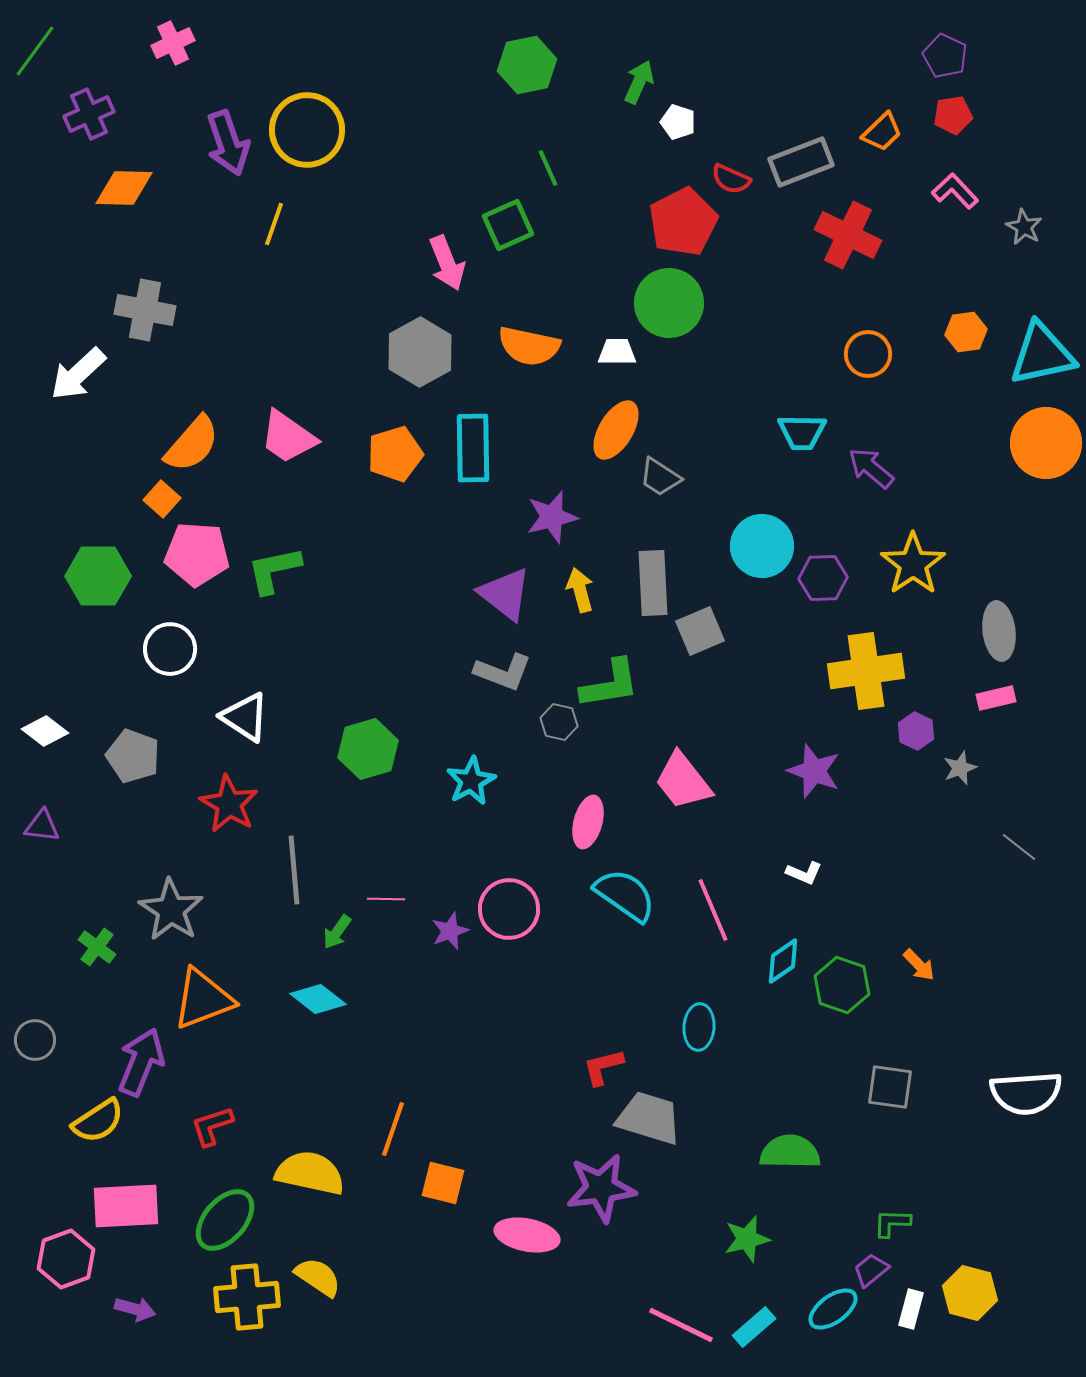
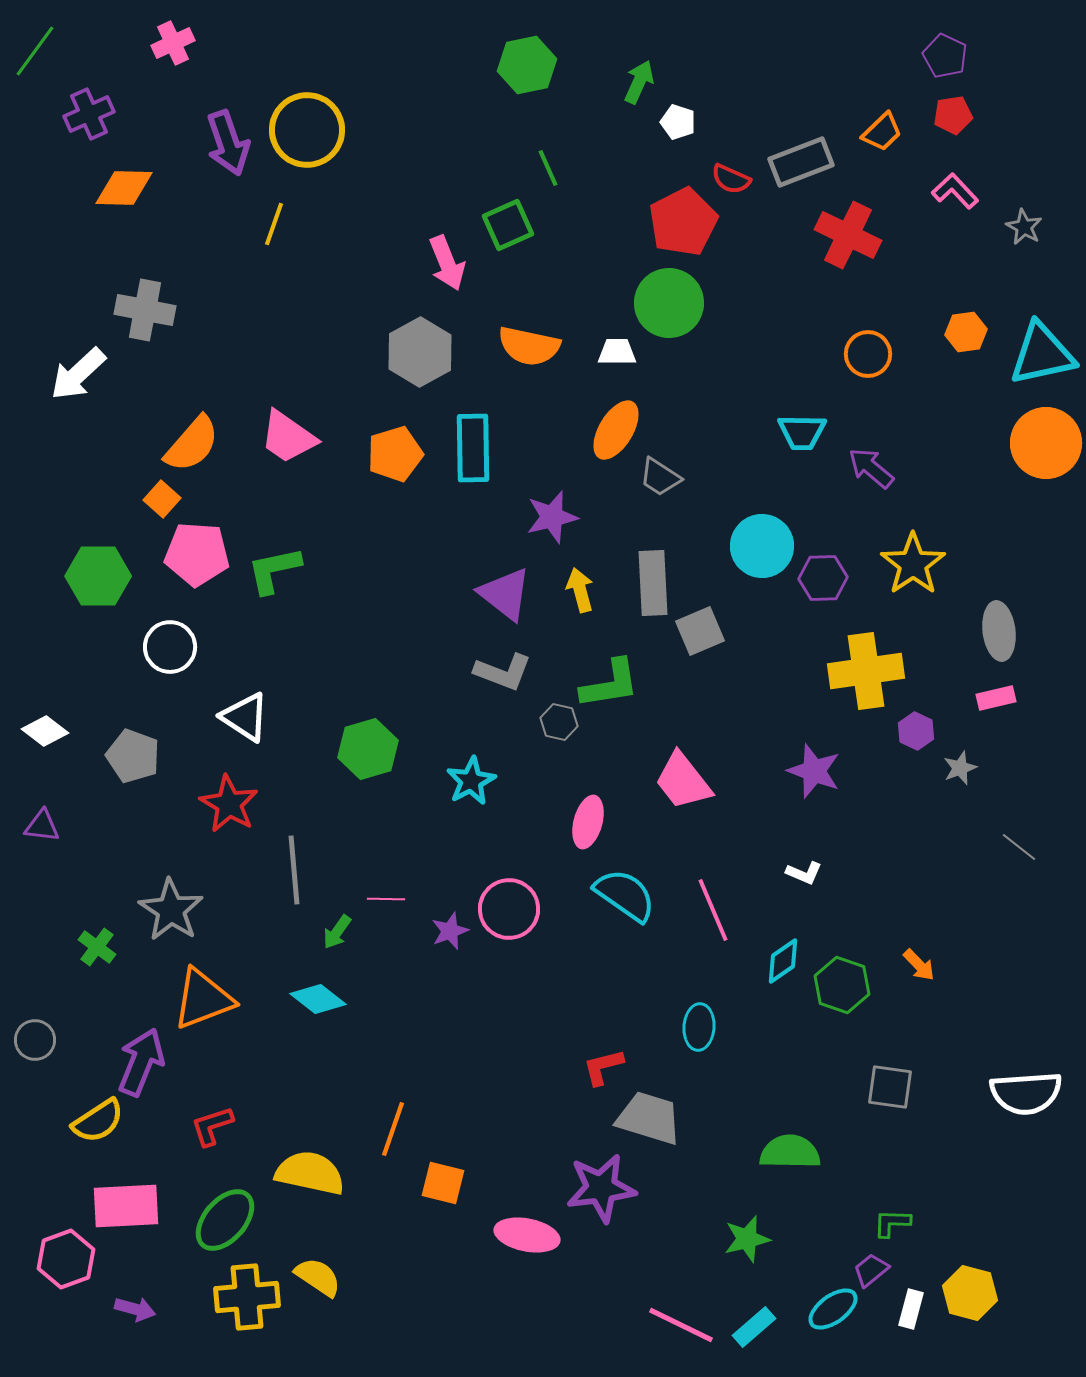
white circle at (170, 649): moved 2 px up
